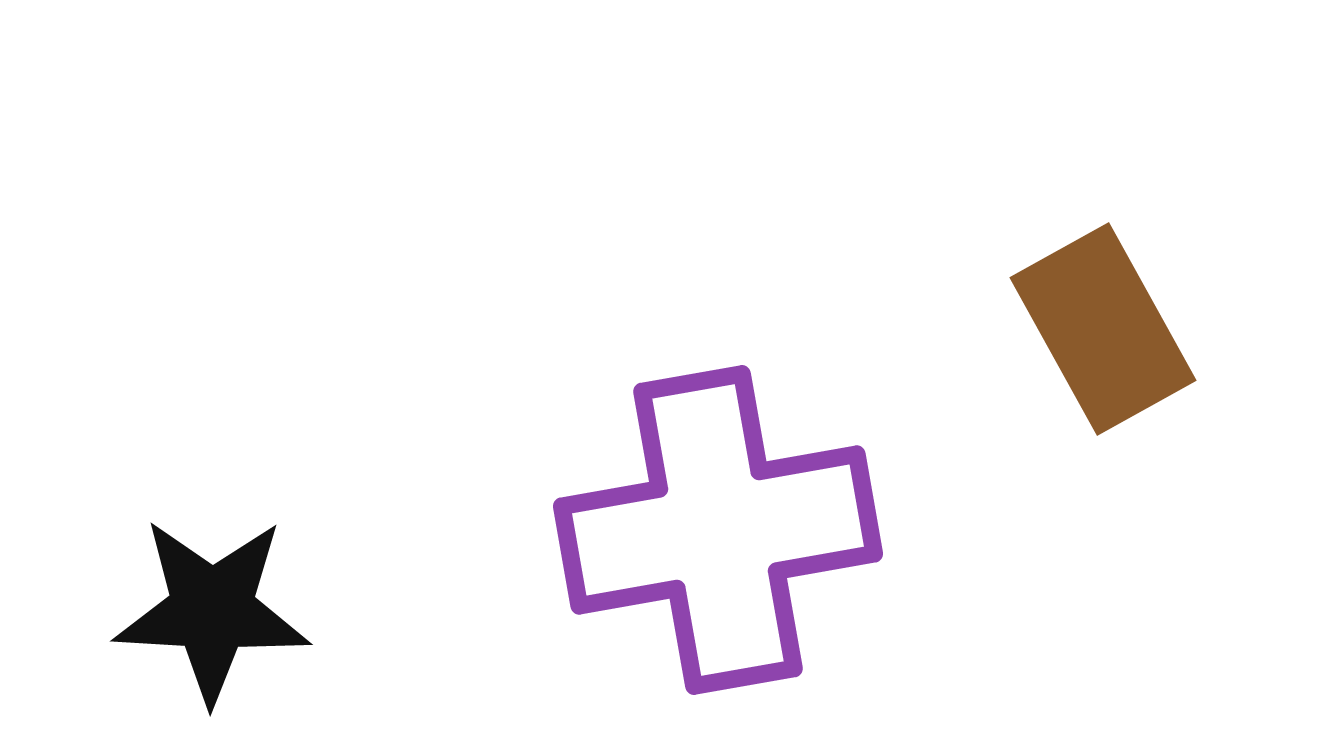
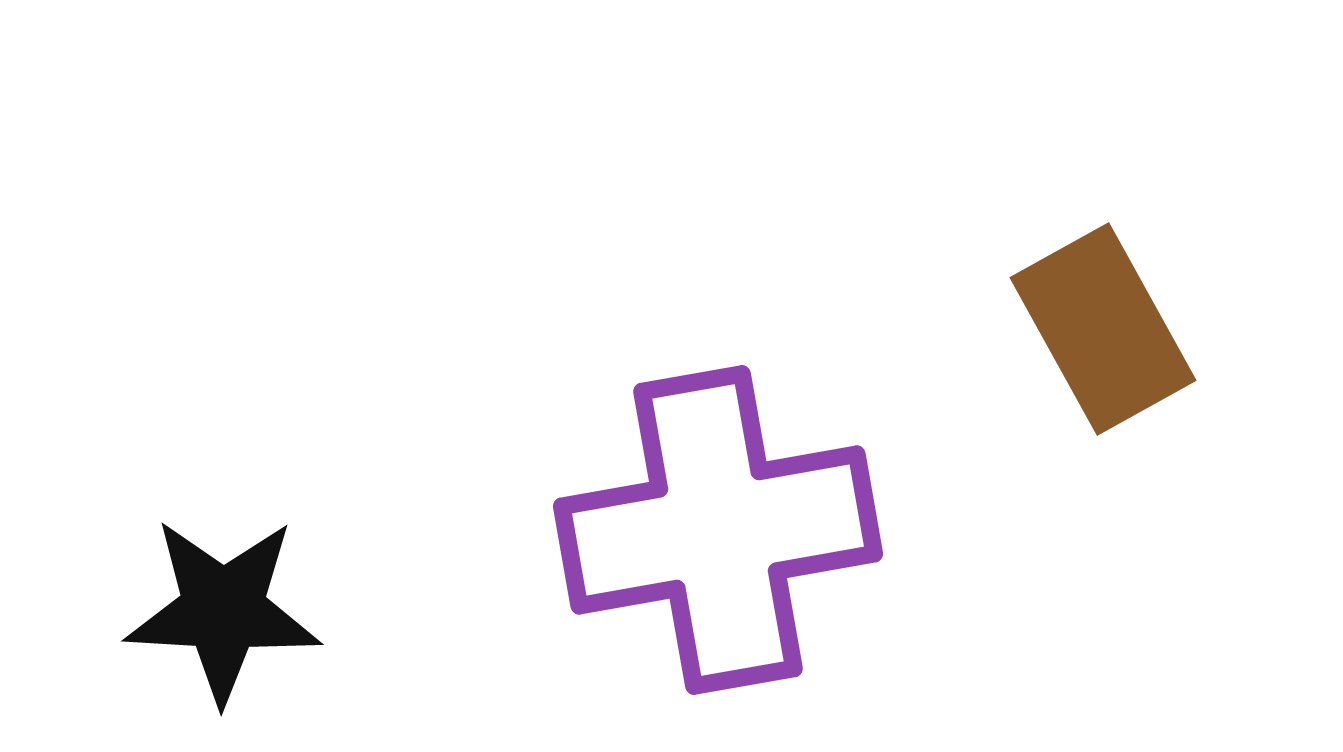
black star: moved 11 px right
